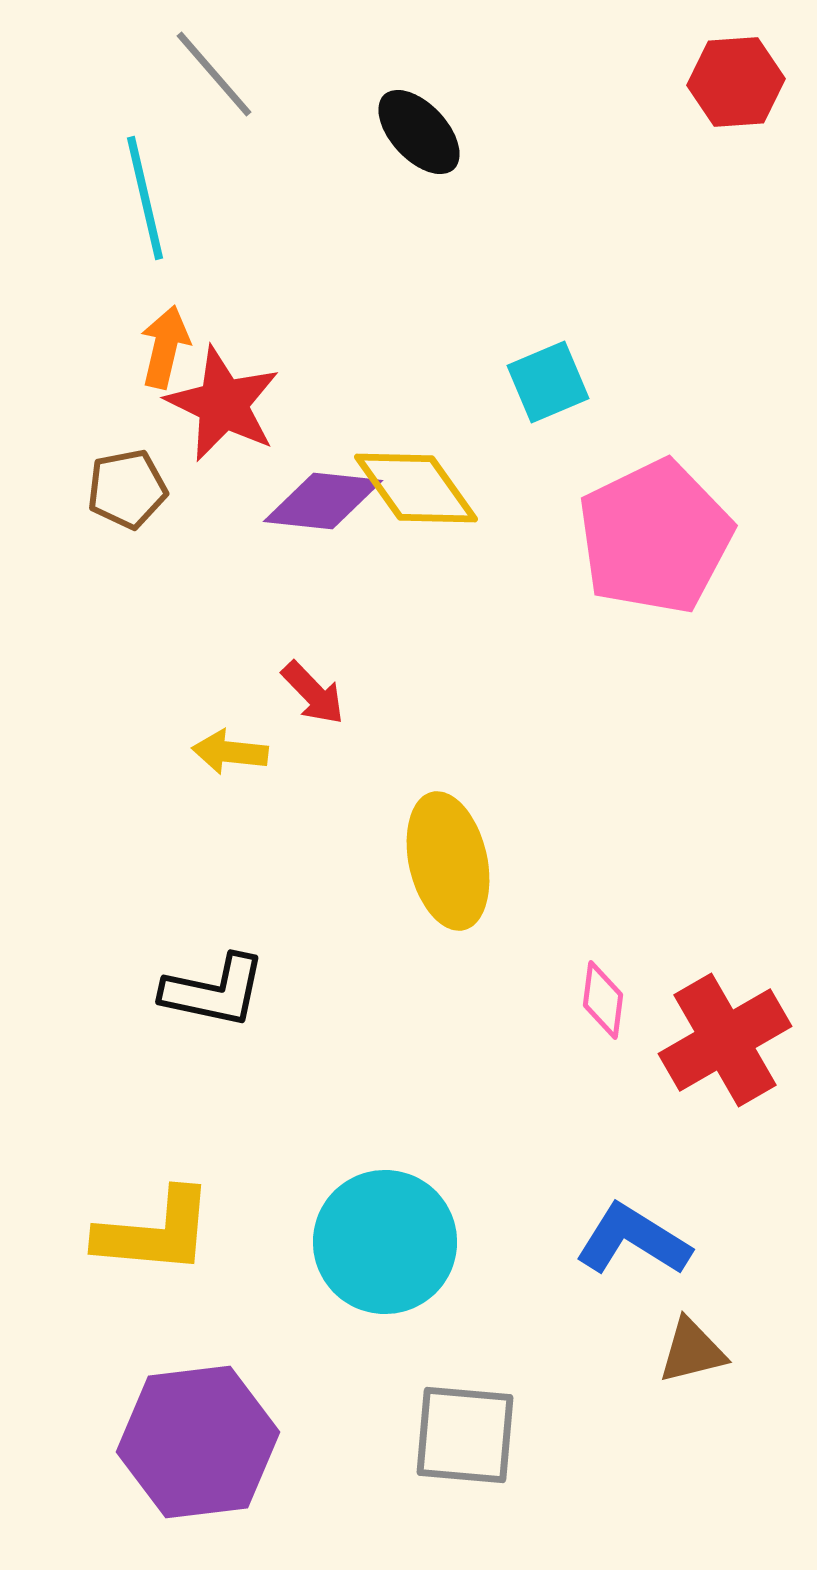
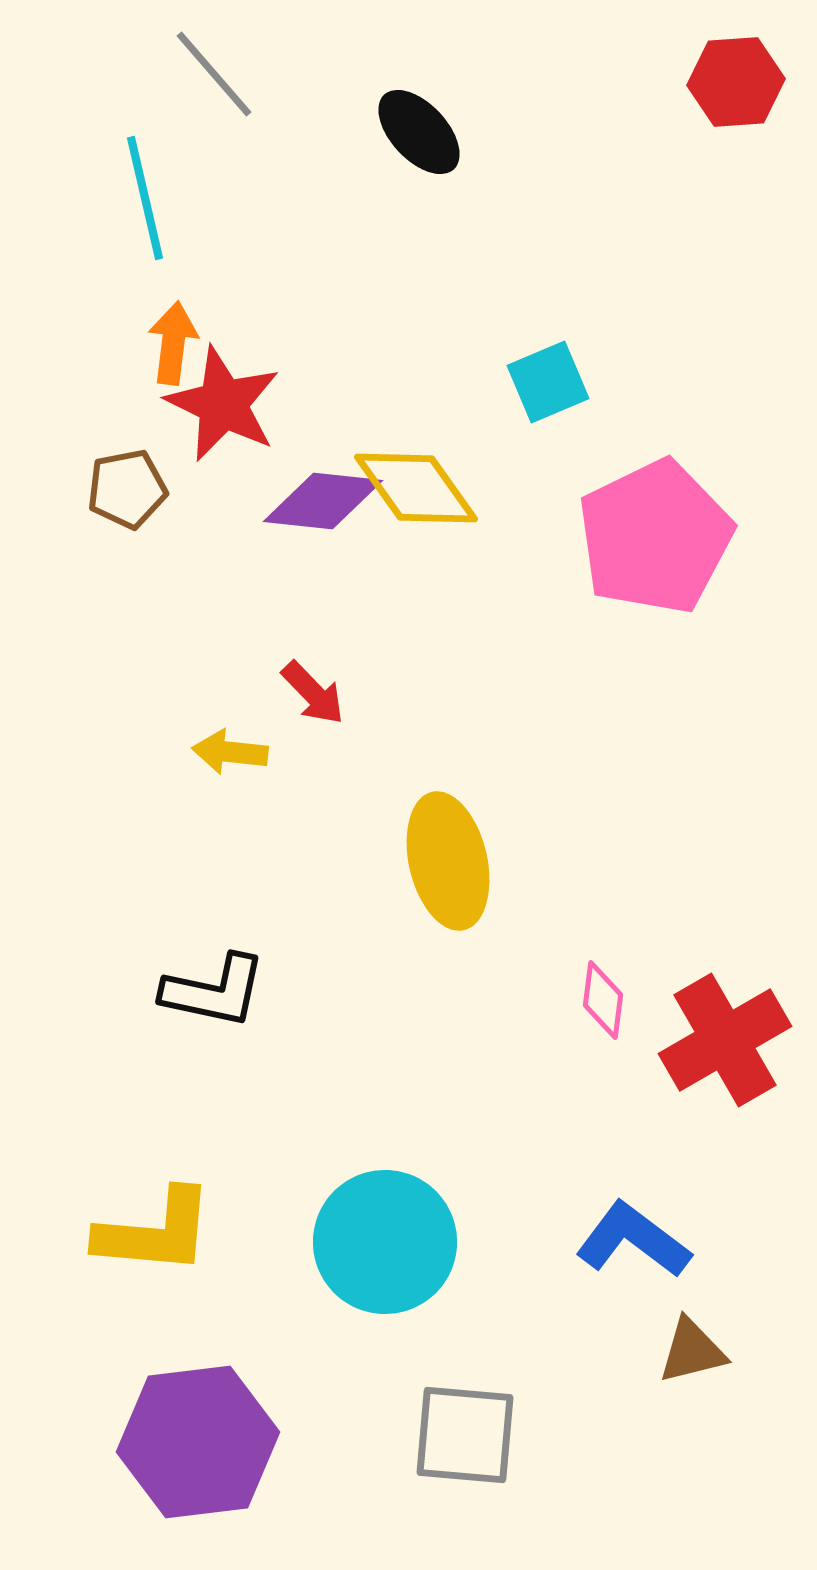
orange arrow: moved 8 px right, 4 px up; rotated 6 degrees counterclockwise
blue L-shape: rotated 5 degrees clockwise
